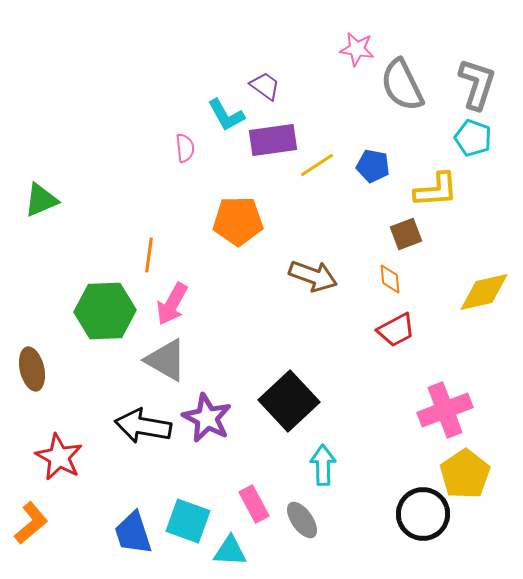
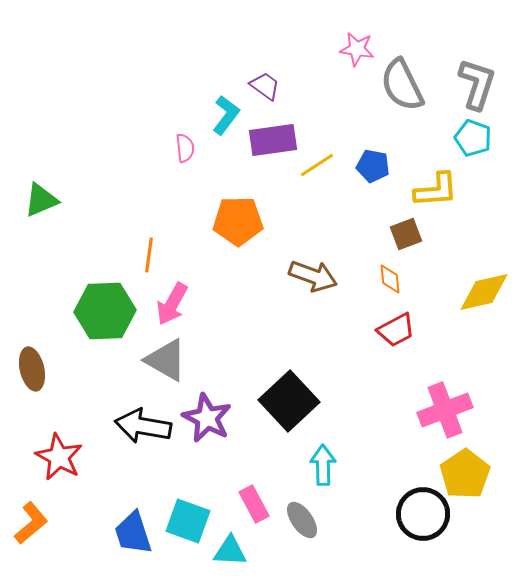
cyan L-shape: rotated 114 degrees counterclockwise
